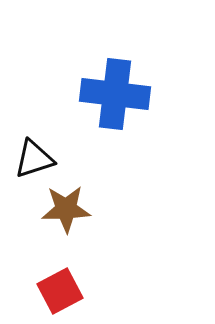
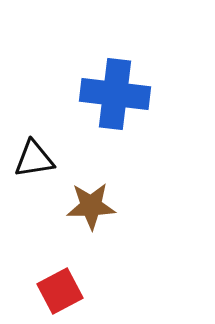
black triangle: rotated 9 degrees clockwise
brown star: moved 25 px right, 3 px up
